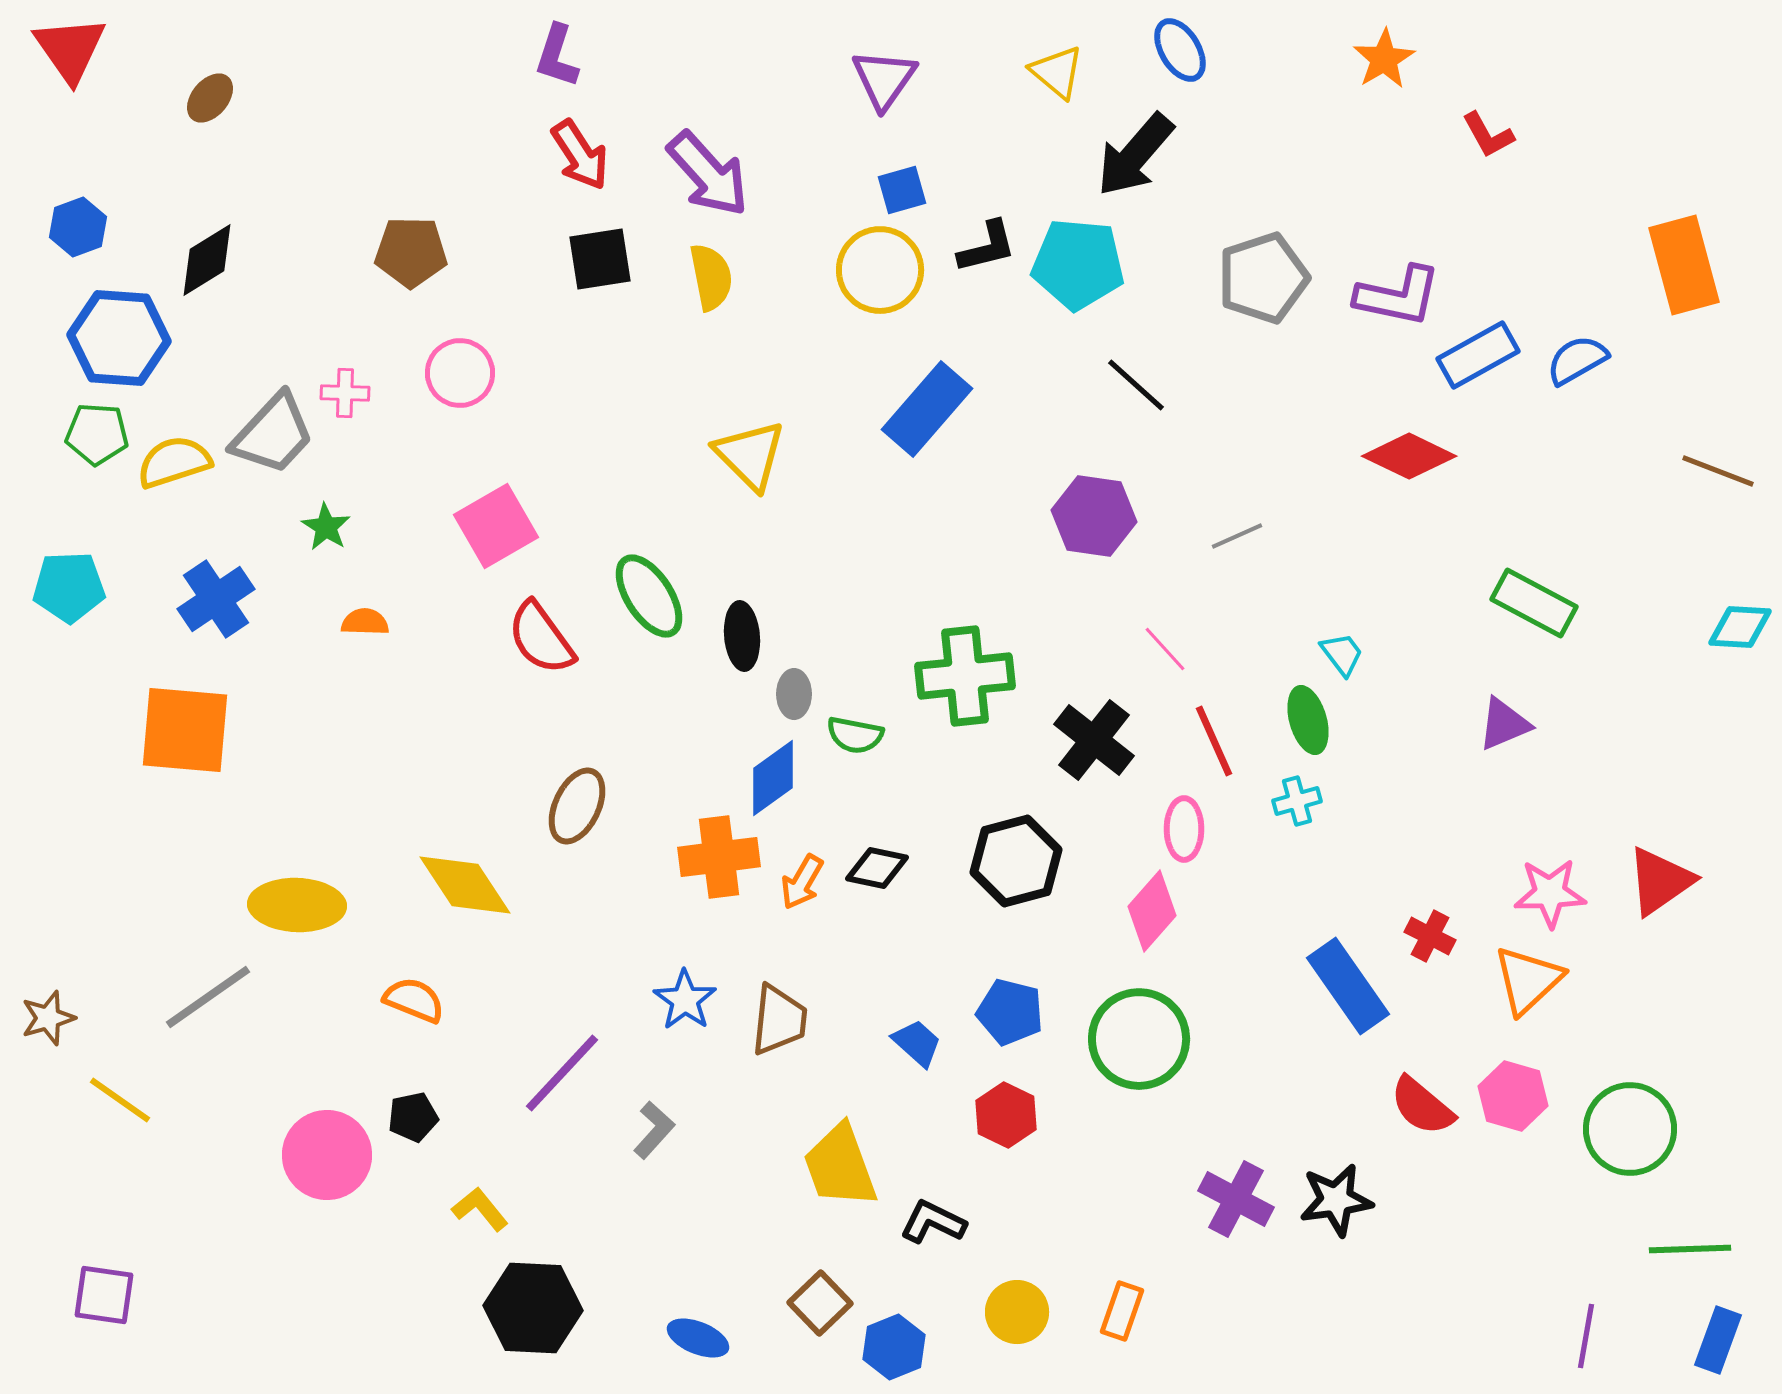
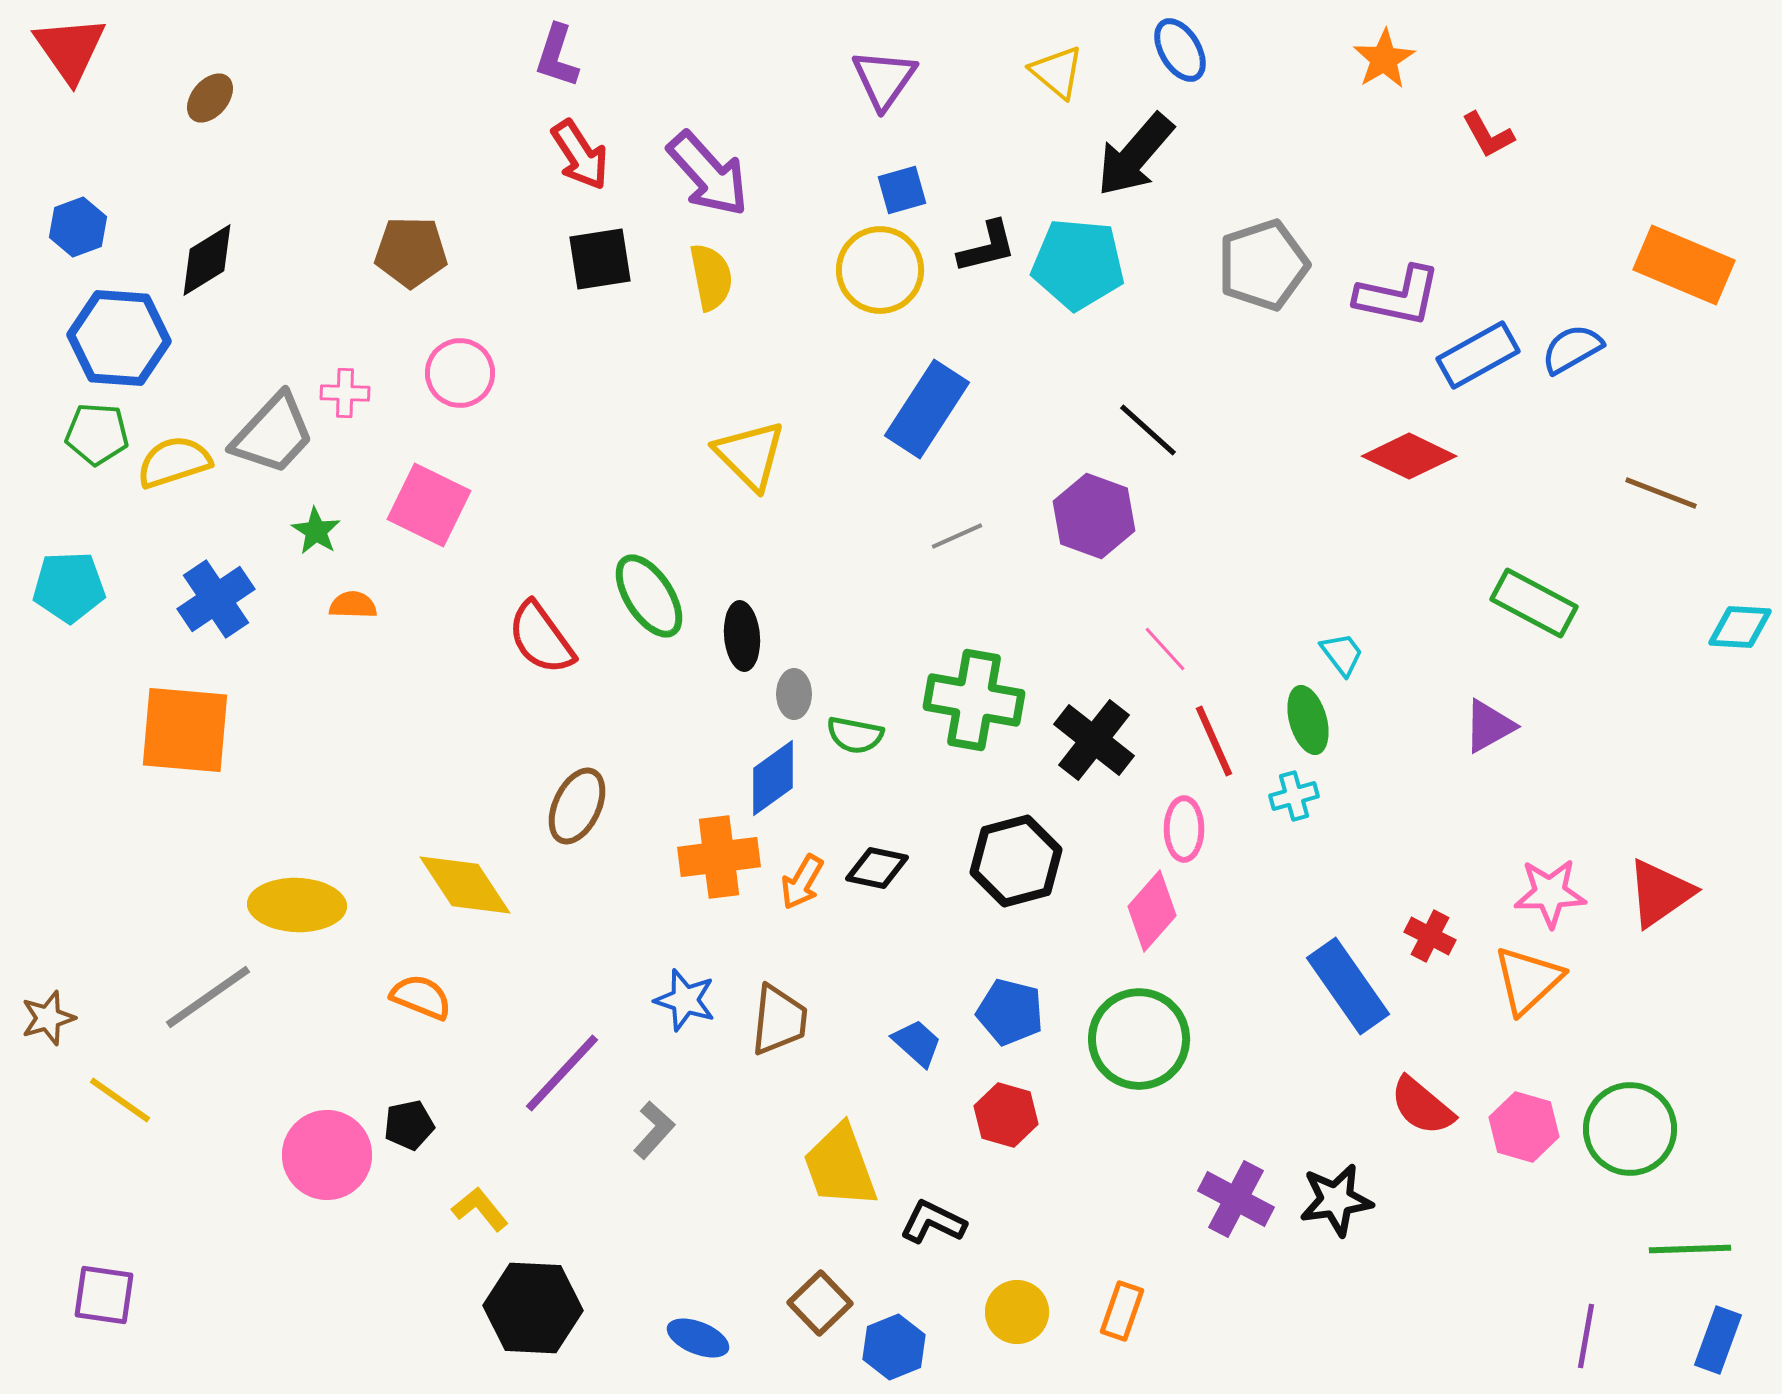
orange rectangle at (1684, 265): rotated 52 degrees counterclockwise
gray pentagon at (1263, 278): moved 13 px up
blue semicircle at (1577, 360): moved 5 px left, 11 px up
black line at (1136, 385): moved 12 px right, 45 px down
blue rectangle at (927, 409): rotated 8 degrees counterclockwise
brown line at (1718, 471): moved 57 px left, 22 px down
purple hexagon at (1094, 516): rotated 12 degrees clockwise
pink square at (496, 526): moved 67 px left, 21 px up; rotated 34 degrees counterclockwise
green star at (326, 527): moved 10 px left, 4 px down
gray line at (1237, 536): moved 280 px left
orange semicircle at (365, 622): moved 12 px left, 17 px up
green cross at (965, 676): moved 9 px right, 24 px down; rotated 16 degrees clockwise
purple triangle at (1504, 724): moved 15 px left, 2 px down; rotated 6 degrees counterclockwise
cyan cross at (1297, 801): moved 3 px left, 5 px up
red triangle at (1660, 881): moved 12 px down
orange semicircle at (414, 1000): moved 7 px right, 3 px up
blue star at (685, 1000): rotated 18 degrees counterclockwise
pink hexagon at (1513, 1096): moved 11 px right, 31 px down
red hexagon at (1006, 1115): rotated 10 degrees counterclockwise
black pentagon at (413, 1117): moved 4 px left, 8 px down
